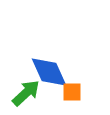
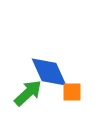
green arrow: moved 2 px right
